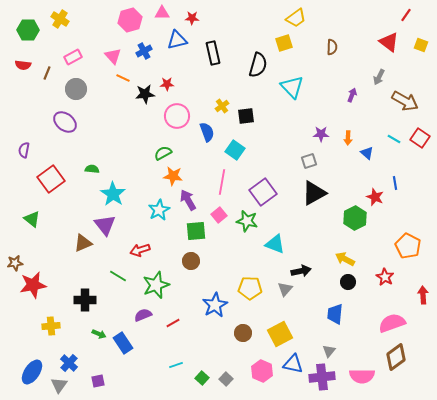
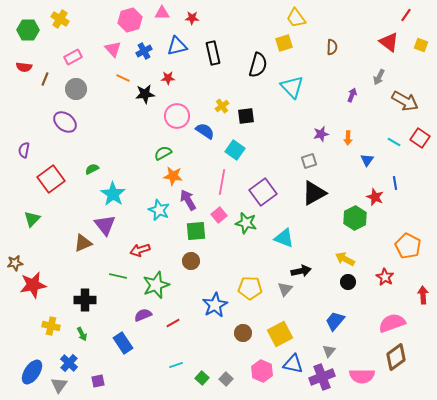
yellow trapezoid at (296, 18): rotated 90 degrees clockwise
blue triangle at (177, 40): moved 6 px down
pink triangle at (113, 56): moved 7 px up
red semicircle at (23, 65): moved 1 px right, 2 px down
brown line at (47, 73): moved 2 px left, 6 px down
red star at (167, 84): moved 1 px right, 6 px up
blue semicircle at (207, 132): moved 2 px left, 1 px up; rotated 36 degrees counterclockwise
purple star at (321, 134): rotated 14 degrees counterclockwise
cyan line at (394, 139): moved 3 px down
blue triangle at (367, 153): moved 7 px down; rotated 24 degrees clockwise
green semicircle at (92, 169): rotated 32 degrees counterclockwise
cyan star at (159, 210): rotated 20 degrees counterclockwise
green triangle at (32, 219): rotated 36 degrees clockwise
green star at (247, 221): moved 1 px left, 2 px down
cyan triangle at (275, 244): moved 9 px right, 6 px up
green line at (118, 276): rotated 18 degrees counterclockwise
blue trapezoid at (335, 314): moved 7 px down; rotated 35 degrees clockwise
yellow cross at (51, 326): rotated 18 degrees clockwise
green arrow at (99, 334): moved 17 px left; rotated 40 degrees clockwise
purple cross at (322, 377): rotated 15 degrees counterclockwise
